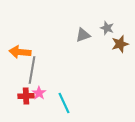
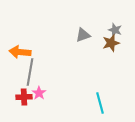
gray star: moved 8 px right, 2 px down
brown star: moved 9 px left, 1 px up
gray line: moved 2 px left, 2 px down
red cross: moved 2 px left, 1 px down
cyan line: moved 36 px right; rotated 10 degrees clockwise
